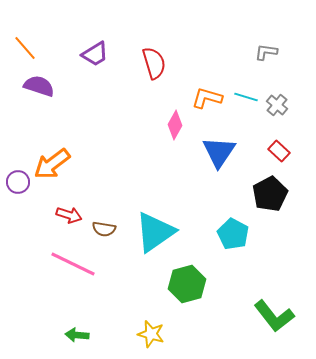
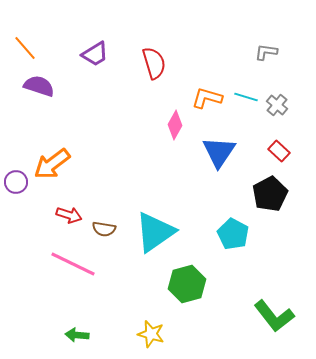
purple circle: moved 2 px left
